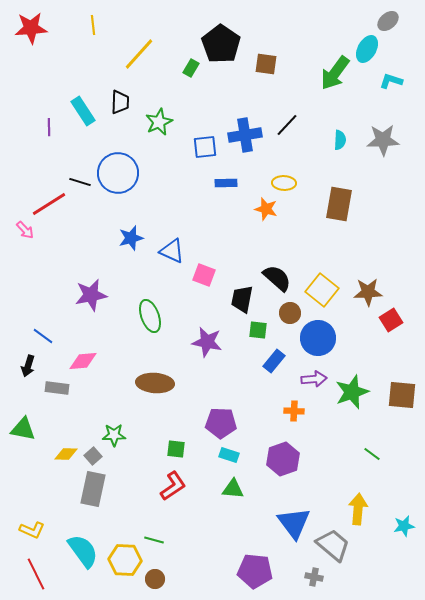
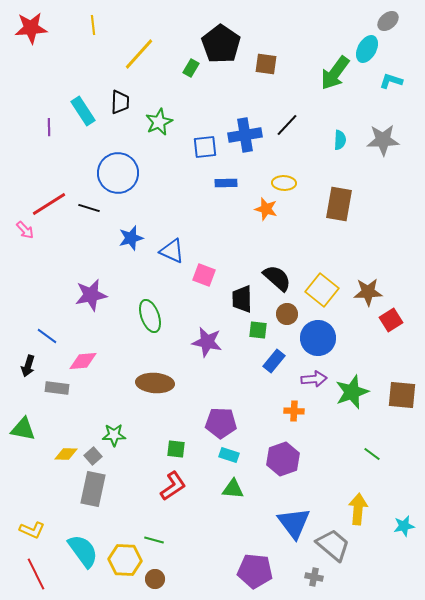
black line at (80, 182): moved 9 px right, 26 px down
black trapezoid at (242, 299): rotated 12 degrees counterclockwise
brown circle at (290, 313): moved 3 px left, 1 px down
blue line at (43, 336): moved 4 px right
